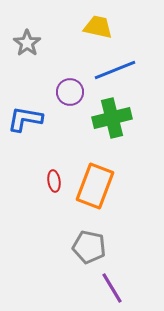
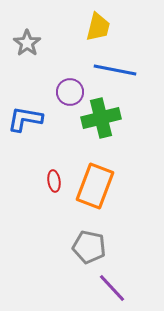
yellow trapezoid: rotated 92 degrees clockwise
blue line: rotated 33 degrees clockwise
green cross: moved 11 px left
purple line: rotated 12 degrees counterclockwise
